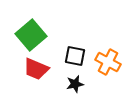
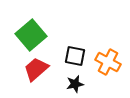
red trapezoid: rotated 116 degrees clockwise
